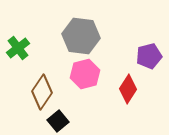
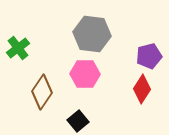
gray hexagon: moved 11 px right, 2 px up
pink hexagon: rotated 16 degrees clockwise
red diamond: moved 14 px right
black square: moved 20 px right
